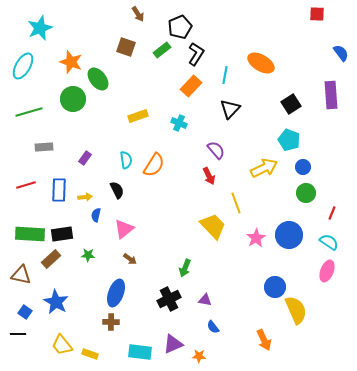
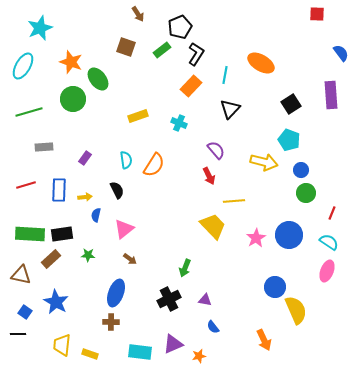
blue circle at (303, 167): moved 2 px left, 3 px down
yellow arrow at (264, 168): moved 6 px up; rotated 40 degrees clockwise
yellow line at (236, 203): moved 2 px left, 2 px up; rotated 75 degrees counterclockwise
yellow trapezoid at (62, 345): rotated 45 degrees clockwise
orange star at (199, 356): rotated 16 degrees counterclockwise
